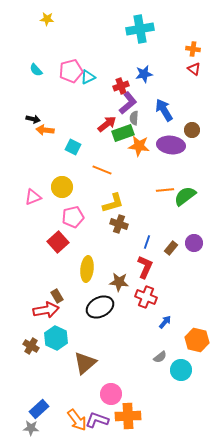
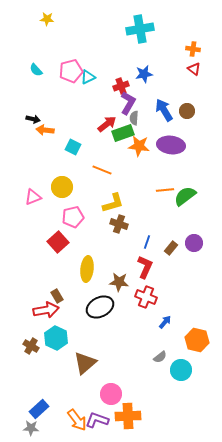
purple L-shape at (128, 103): rotated 20 degrees counterclockwise
brown circle at (192, 130): moved 5 px left, 19 px up
